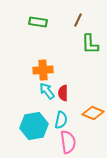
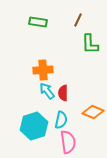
orange diamond: moved 1 px up
cyan hexagon: rotated 8 degrees counterclockwise
